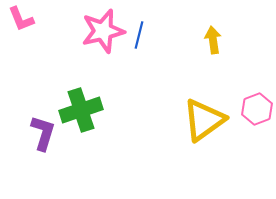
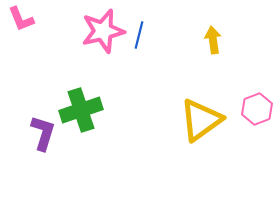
yellow triangle: moved 3 px left
